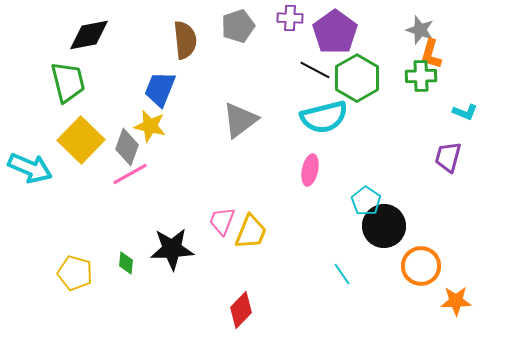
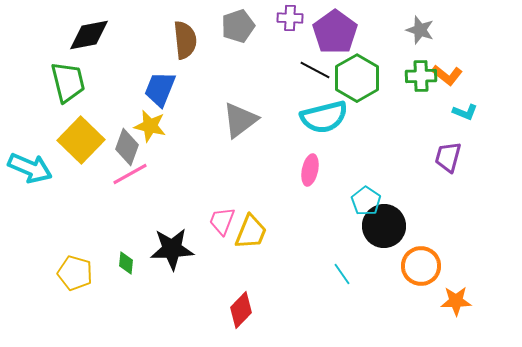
orange L-shape: moved 16 px right, 21 px down; rotated 68 degrees counterclockwise
